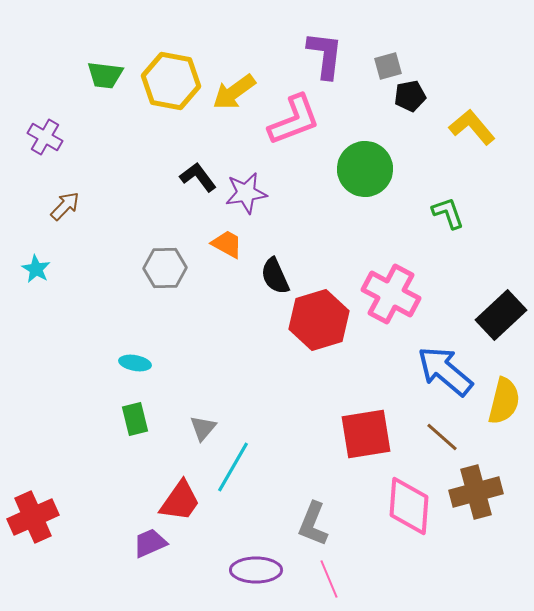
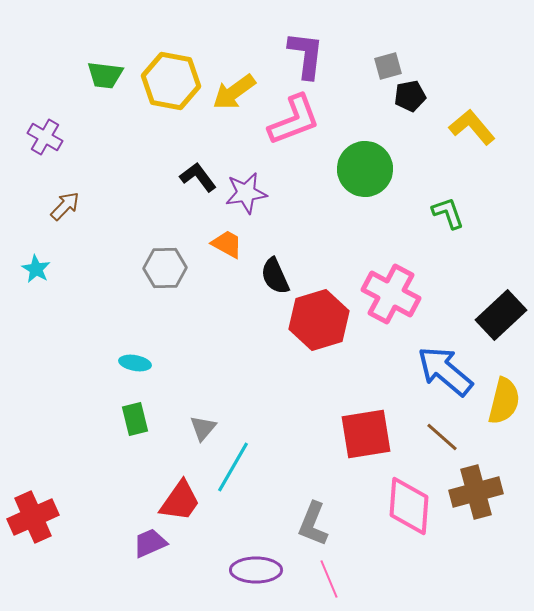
purple L-shape: moved 19 px left
